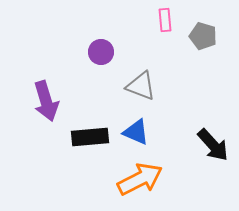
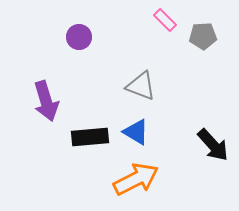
pink rectangle: rotated 40 degrees counterclockwise
gray pentagon: rotated 20 degrees counterclockwise
purple circle: moved 22 px left, 15 px up
blue triangle: rotated 8 degrees clockwise
orange arrow: moved 4 px left
